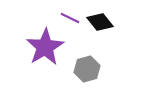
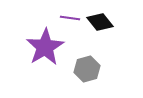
purple line: rotated 18 degrees counterclockwise
